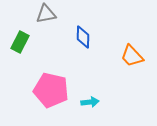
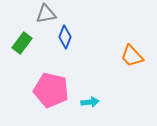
blue diamond: moved 18 px left; rotated 20 degrees clockwise
green rectangle: moved 2 px right, 1 px down; rotated 10 degrees clockwise
